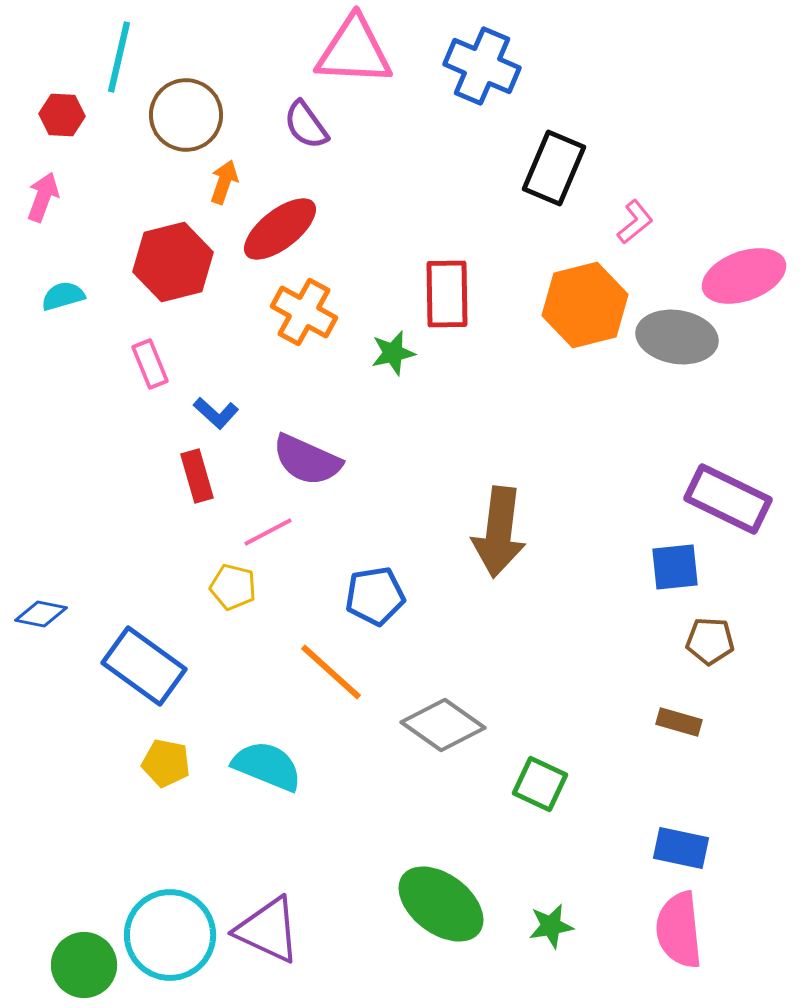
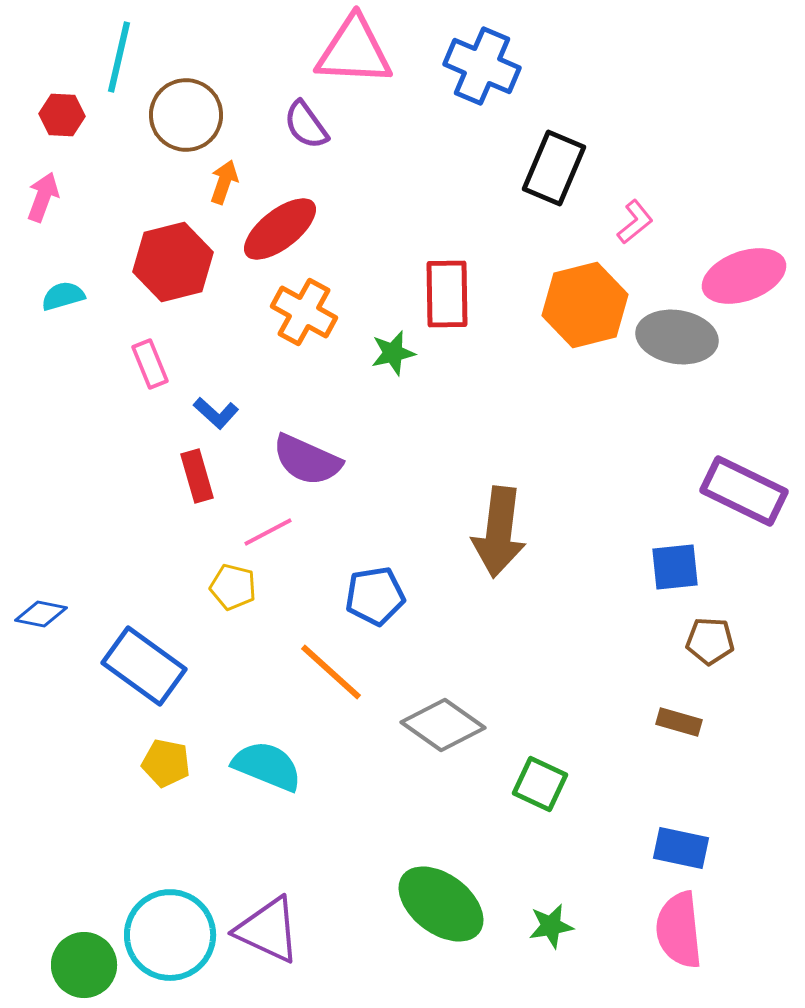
purple rectangle at (728, 499): moved 16 px right, 8 px up
